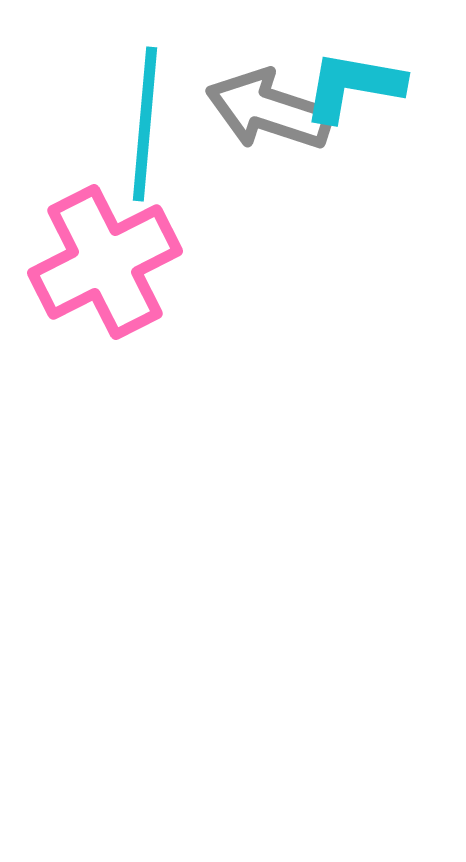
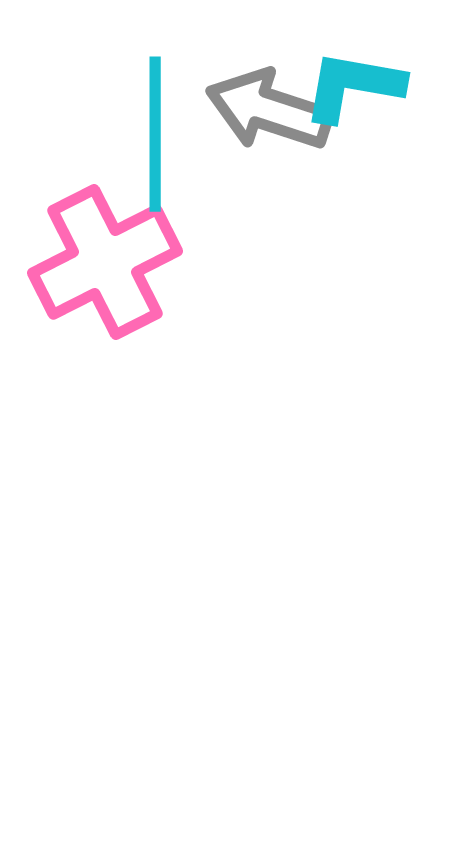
cyan line: moved 10 px right, 10 px down; rotated 5 degrees counterclockwise
